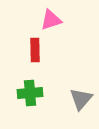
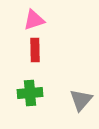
pink triangle: moved 17 px left
gray triangle: moved 1 px down
